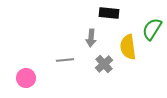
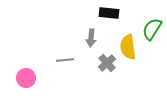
gray cross: moved 3 px right, 1 px up
